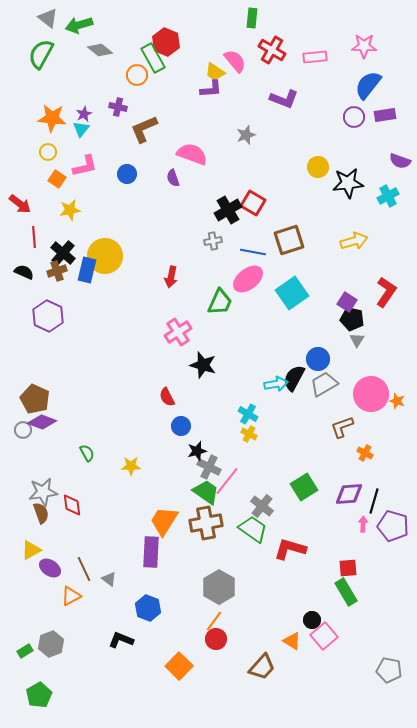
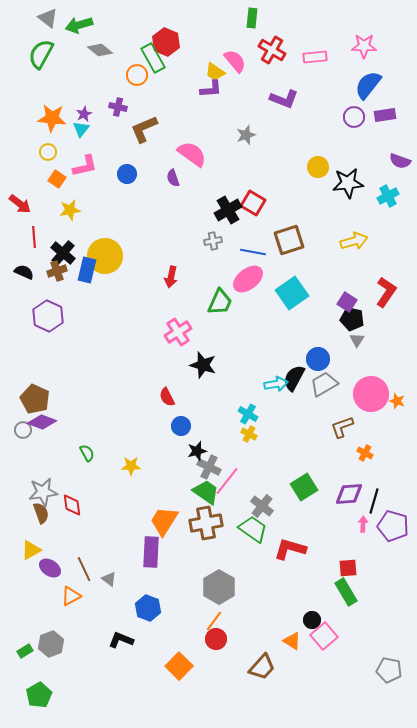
pink semicircle at (192, 154): rotated 16 degrees clockwise
